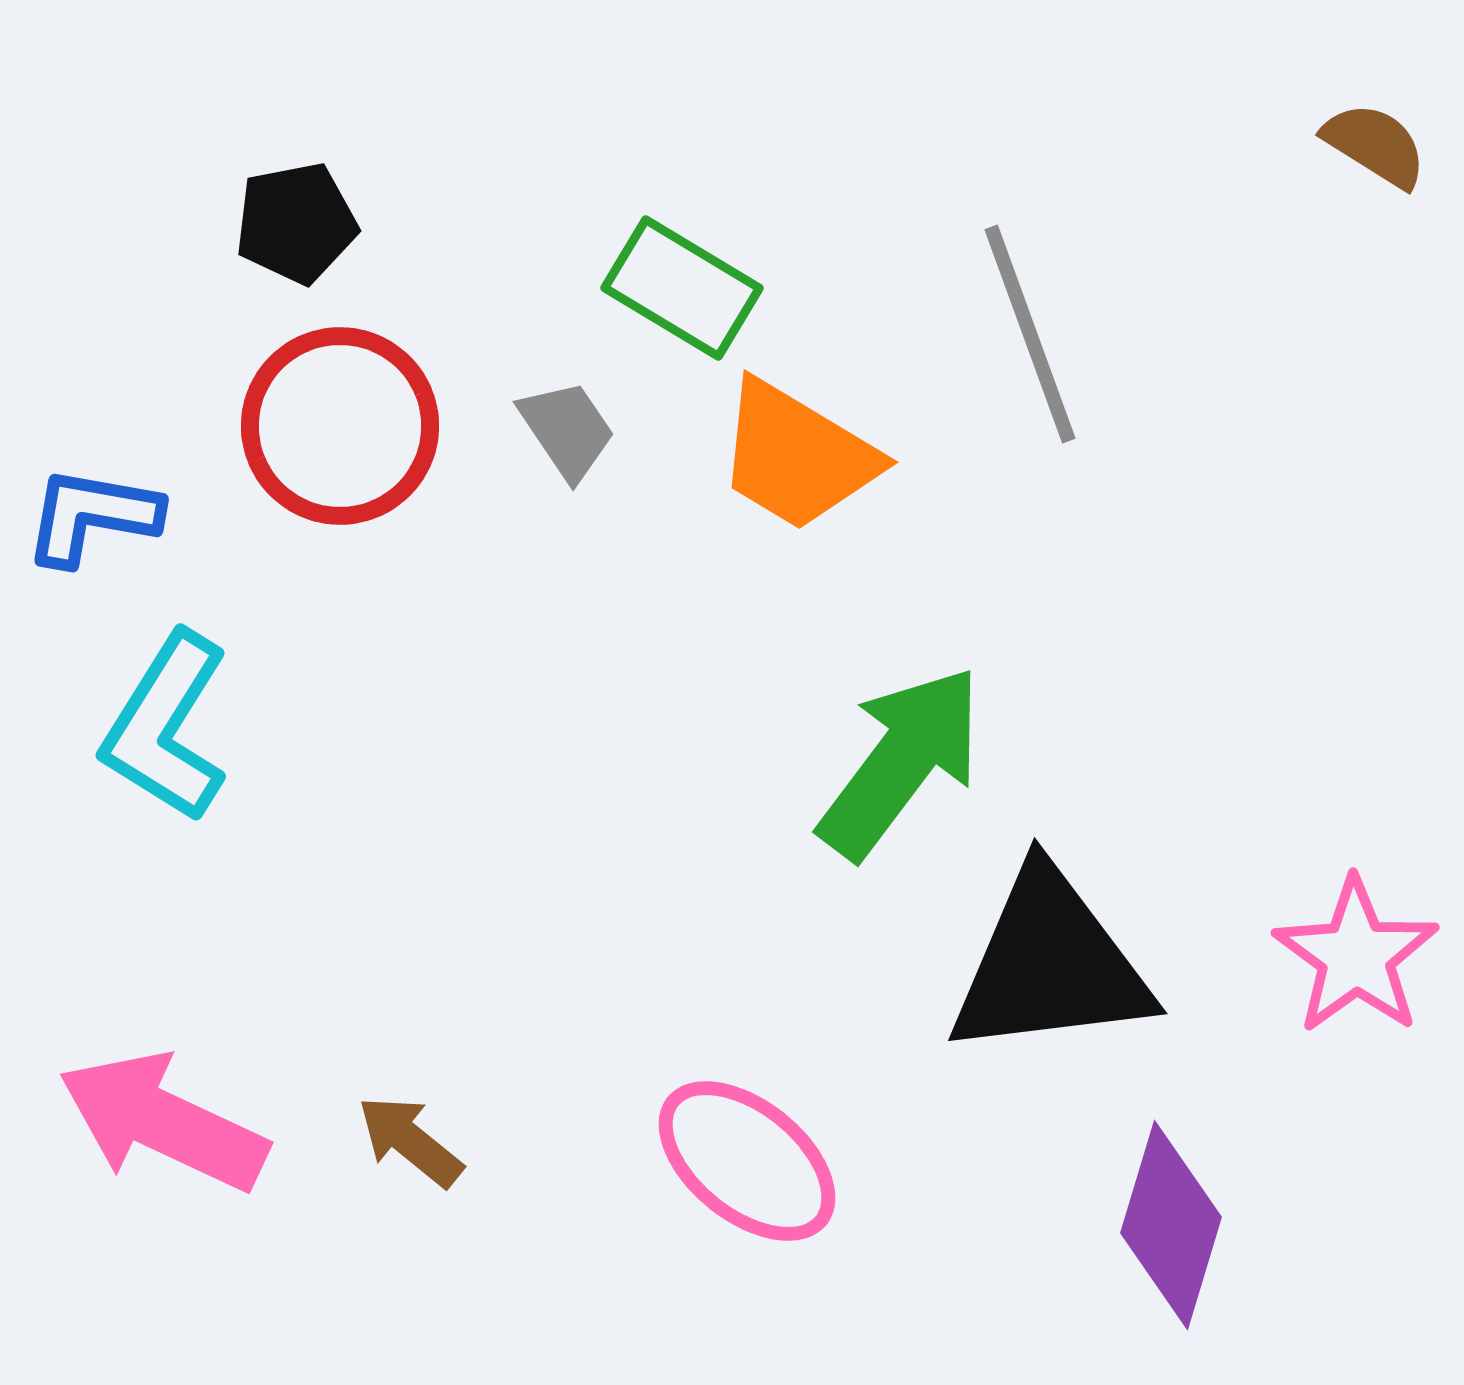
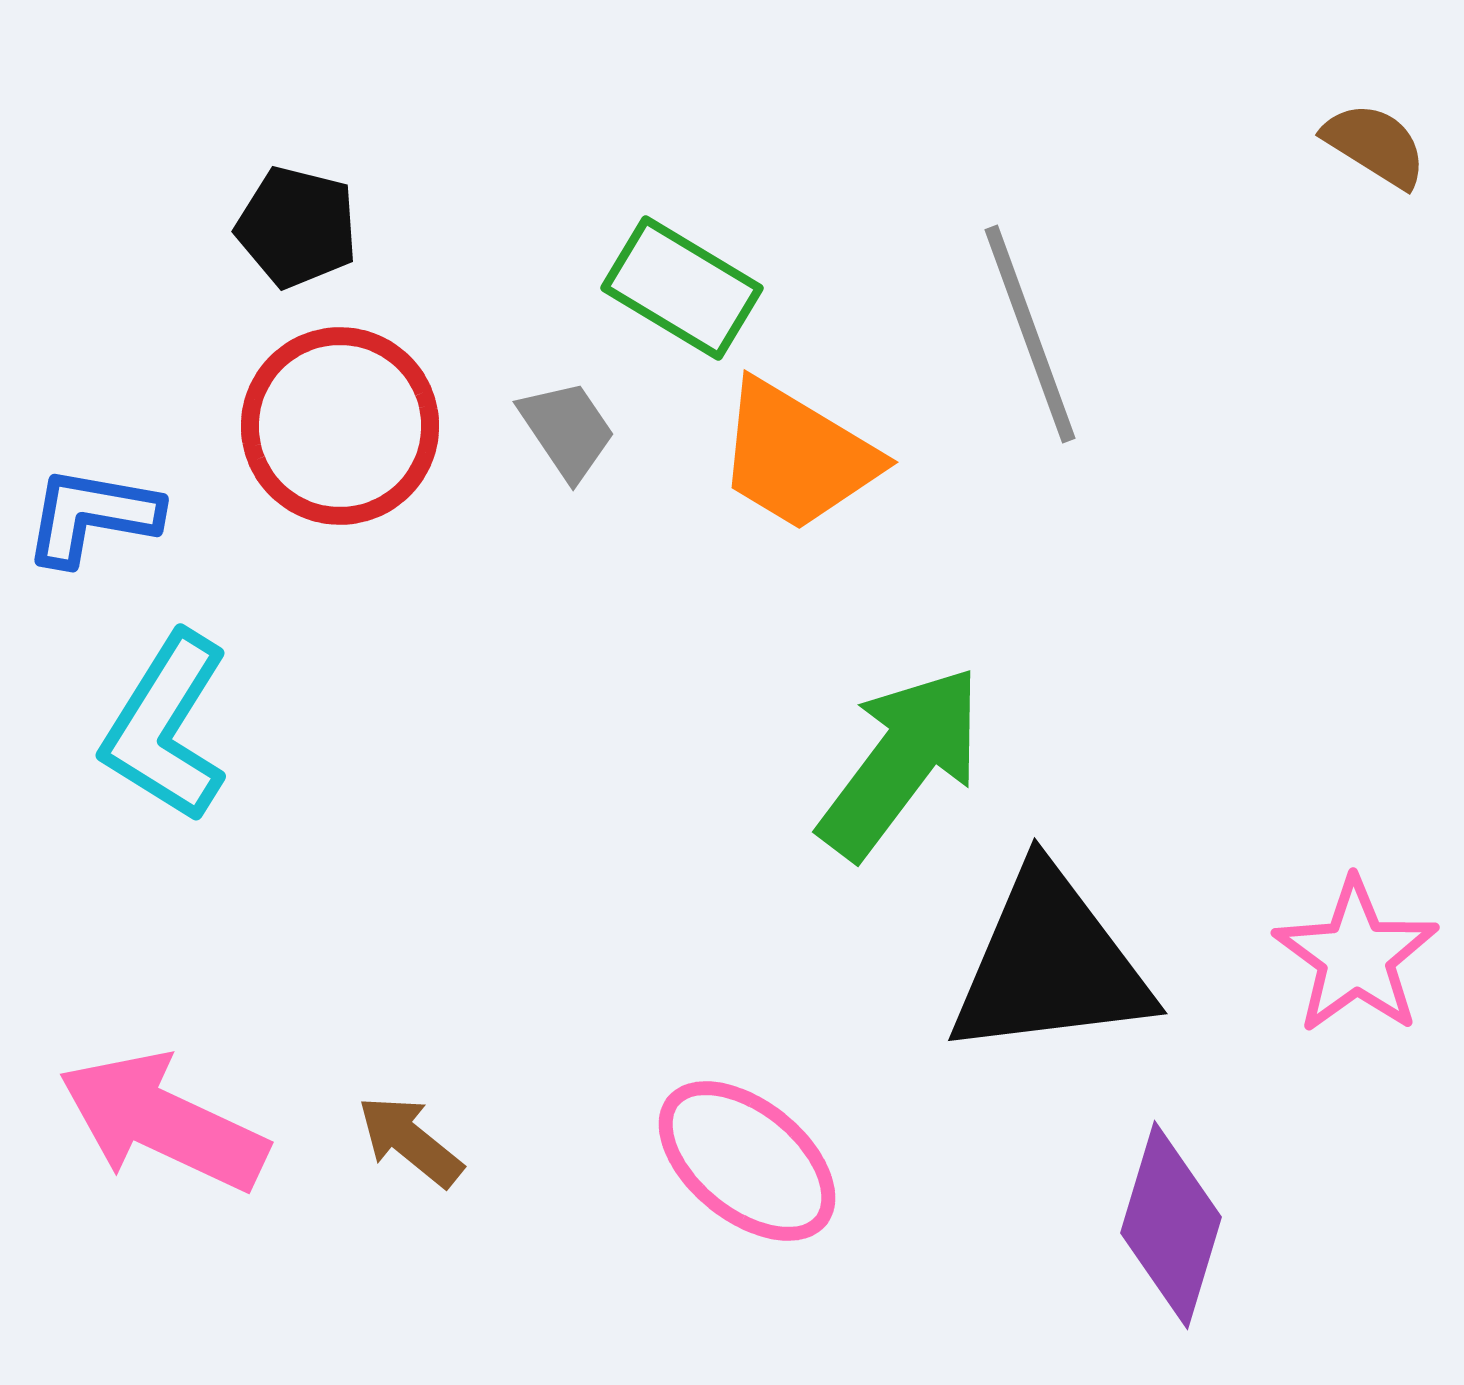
black pentagon: moved 1 px right, 4 px down; rotated 25 degrees clockwise
